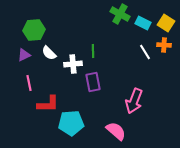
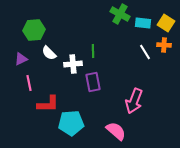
cyan rectangle: rotated 21 degrees counterclockwise
purple triangle: moved 3 px left, 4 px down
